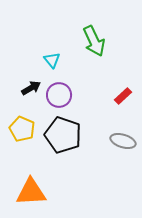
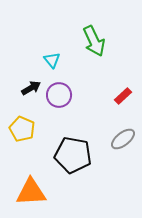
black pentagon: moved 10 px right, 20 px down; rotated 9 degrees counterclockwise
gray ellipse: moved 2 px up; rotated 55 degrees counterclockwise
